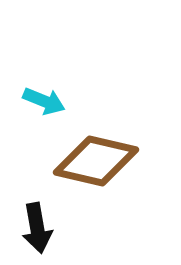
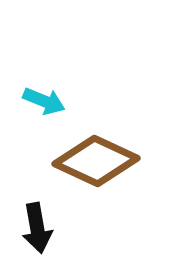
brown diamond: rotated 12 degrees clockwise
